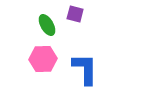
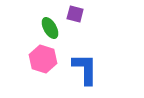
green ellipse: moved 3 px right, 3 px down
pink hexagon: rotated 20 degrees clockwise
